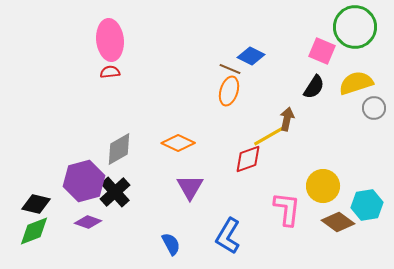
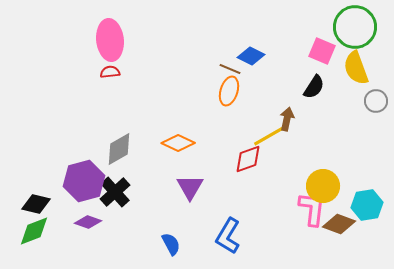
yellow semicircle: moved 15 px up; rotated 92 degrees counterclockwise
gray circle: moved 2 px right, 7 px up
pink L-shape: moved 25 px right
brown diamond: moved 1 px right, 2 px down; rotated 16 degrees counterclockwise
